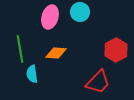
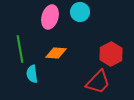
red hexagon: moved 5 px left, 4 px down
